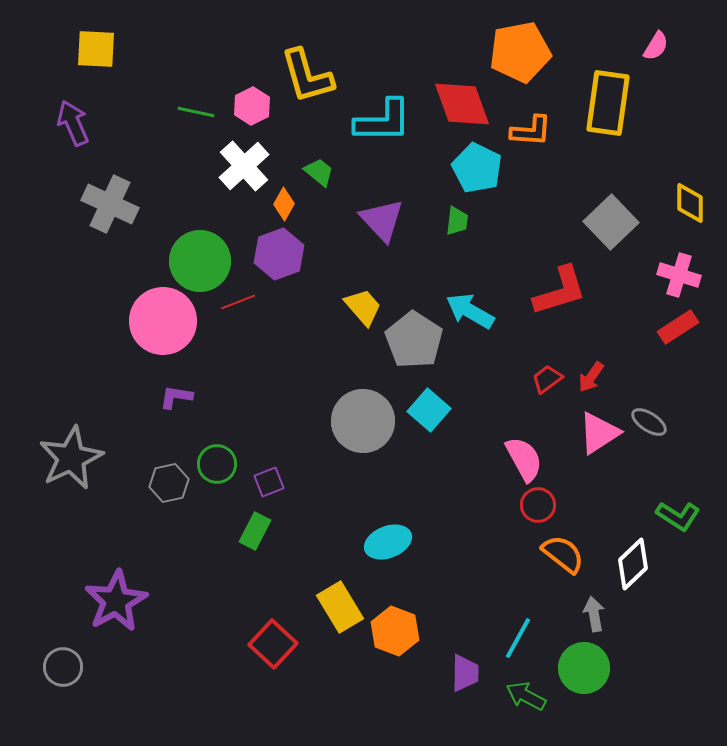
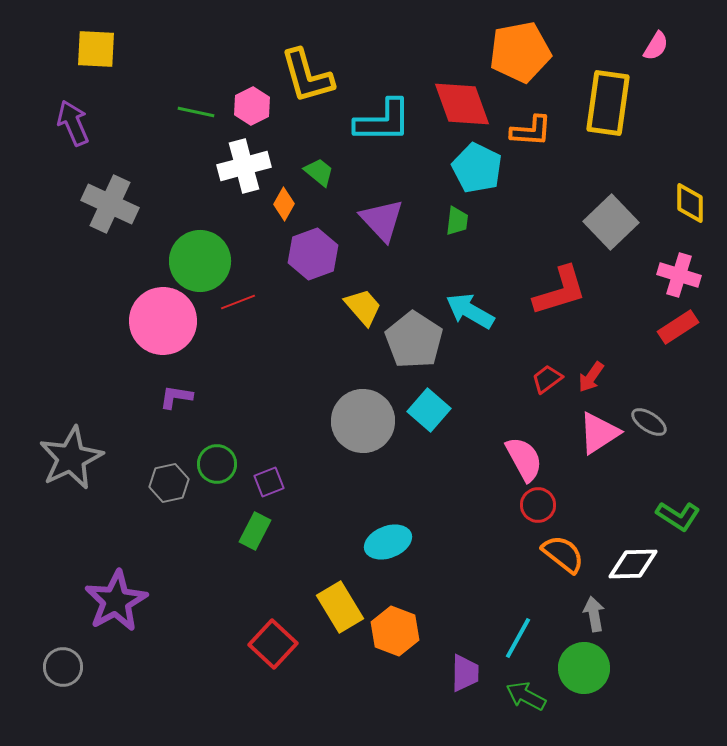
white cross at (244, 166): rotated 27 degrees clockwise
purple hexagon at (279, 254): moved 34 px right
white diamond at (633, 564): rotated 42 degrees clockwise
